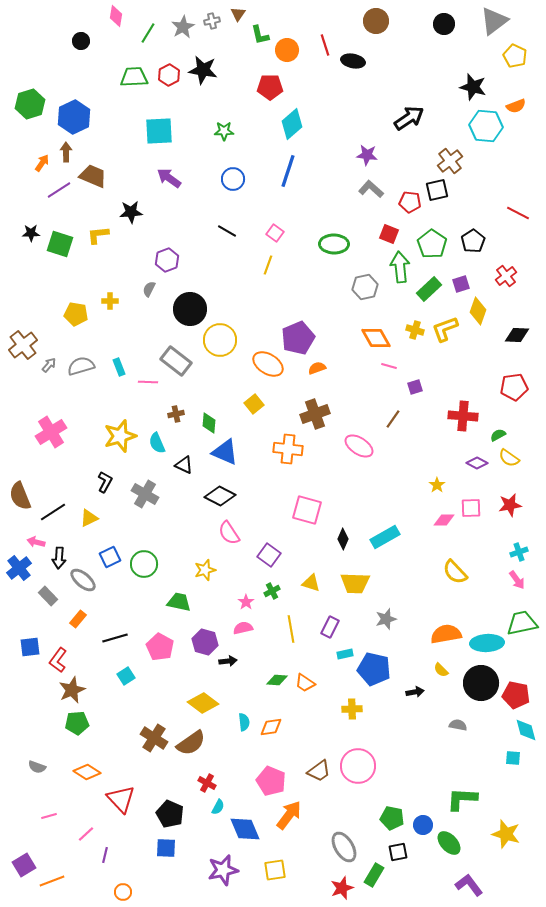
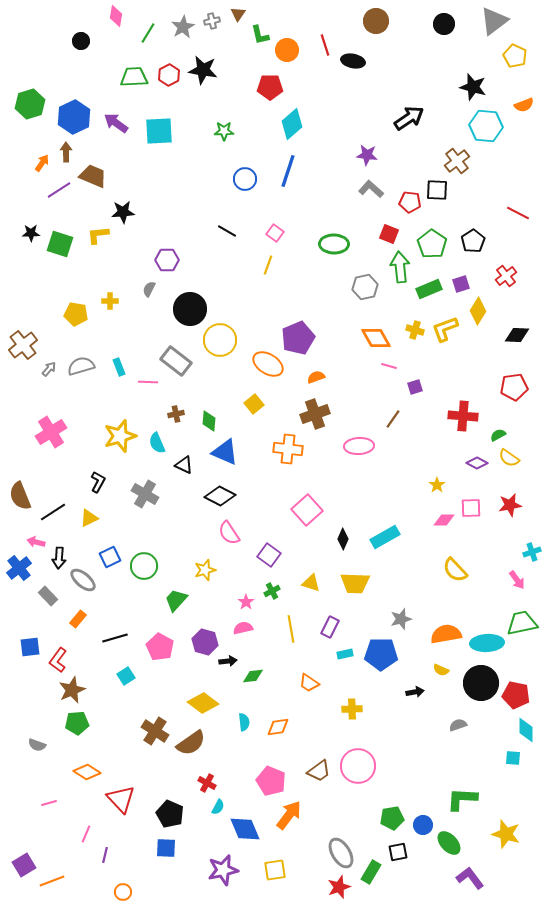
orange semicircle at (516, 106): moved 8 px right, 1 px up
brown cross at (450, 161): moved 7 px right
purple arrow at (169, 178): moved 53 px left, 55 px up
blue circle at (233, 179): moved 12 px right
black square at (437, 190): rotated 15 degrees clockwise
black star at (131, 212): moved 8 px left
purple hexagon at (167, 260): rotated 20 degrees clockwise
green rectangle at (429, 289): rotated 20 degrees clockwise
yellow diamond at (478, 311): rotated 12 degrees clockwise
gray arrow at (49, 365): moved 4 px down
orange semicircle at (317, 368): moved 1 px left, 9 px down
green diamond at (209, 423): moved 2 px up
pink ellipse at (359, 446): rotated 36 degrees counterclockwise
black L-shape at (105, 482): moved 7 px left
pink square at (307, 510): rotated 32 degrees clockwise
cyan cross at (519, 552): moved 13 px right
green circle at (144, 564): moved 2 px down
yellow semicircle at (455, 572): moved 2 px up
green trapezoid at (179, 602): moved 3 px left, 2 px up; rotated 60 degrees counterclockwise
gray star at (386, 619): moved 15 px right
blue pentagon at (374, 669): moved 7 px right, 15 px up; rotated 12 degrees counterclockwise
yellow semicircle at (441, 670): rotated 21 degrees counterclockwise
green diamond at (277, 680): moved 24 px left, 4 px up; rotated 10 degrees counterclockwise
orange trapezoid at (305, 683): moved 4 px right
gray semicircle at (458, 725): rotated 30 degrees counterclockwise
orange diamond at (271, 727): moved 7 px right
cyan diamond at (526, 730): rotated 15 degrees clockwise
brown cross at (154, 738): moved 1 px right, 7 px up
gray semicircle at (37, 767): moved 22 px up
pink line at (49, 816): moved 13 px up
green pentagon at (392, 818): rotated 20 degrees counterclockwise
pink line at (86, 834): rotated 24 degrees counterclockwise
gray ellipse at (344, 847): moved 3 px left, 6 px down
green rectangle at (374, 875): moved 3 px left, 3 px up
purple L-shape at (469, 885): moved 1 px right, 7 px up
red star at (342, 888): moved 3 px left, 1 px up
